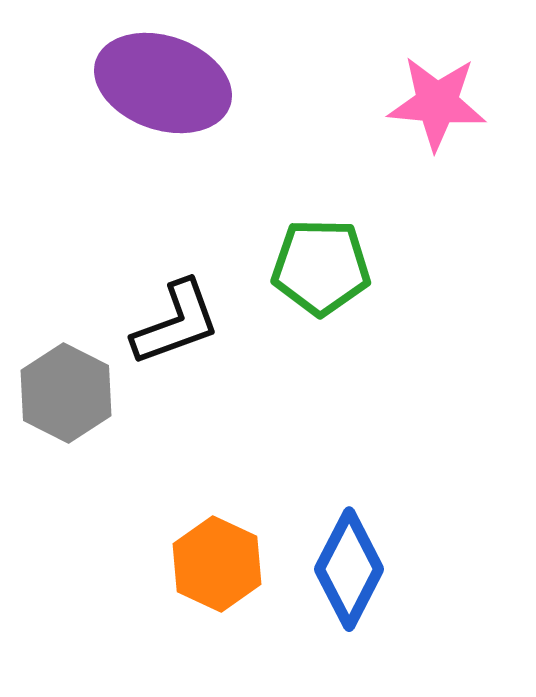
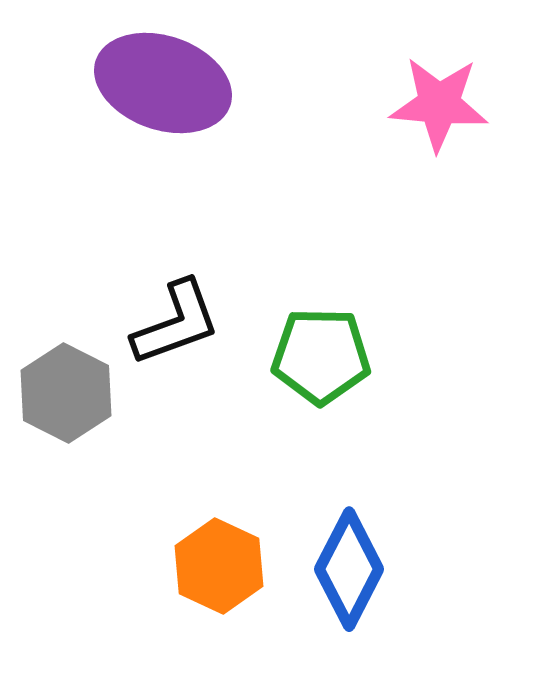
pink star: moved 2 px right, 1 px down
green pentagon: moved 89 px down
orange hexagon: moved 2 px right, 2 px down
